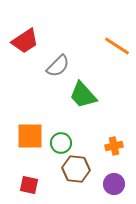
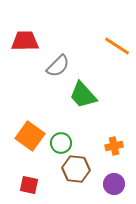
red trapezoid: rotated 148 degrees counterclockwise
orange square: rotated 36 degrees clockwise
